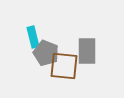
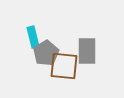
gray pentagon: rotated 20 degrees clockwise
